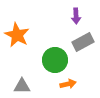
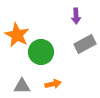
gray rectangle: moved 2 px right, 2 px down
green circle: moved 14 px left, 8 px up
orange arrow: moved 15 px left
